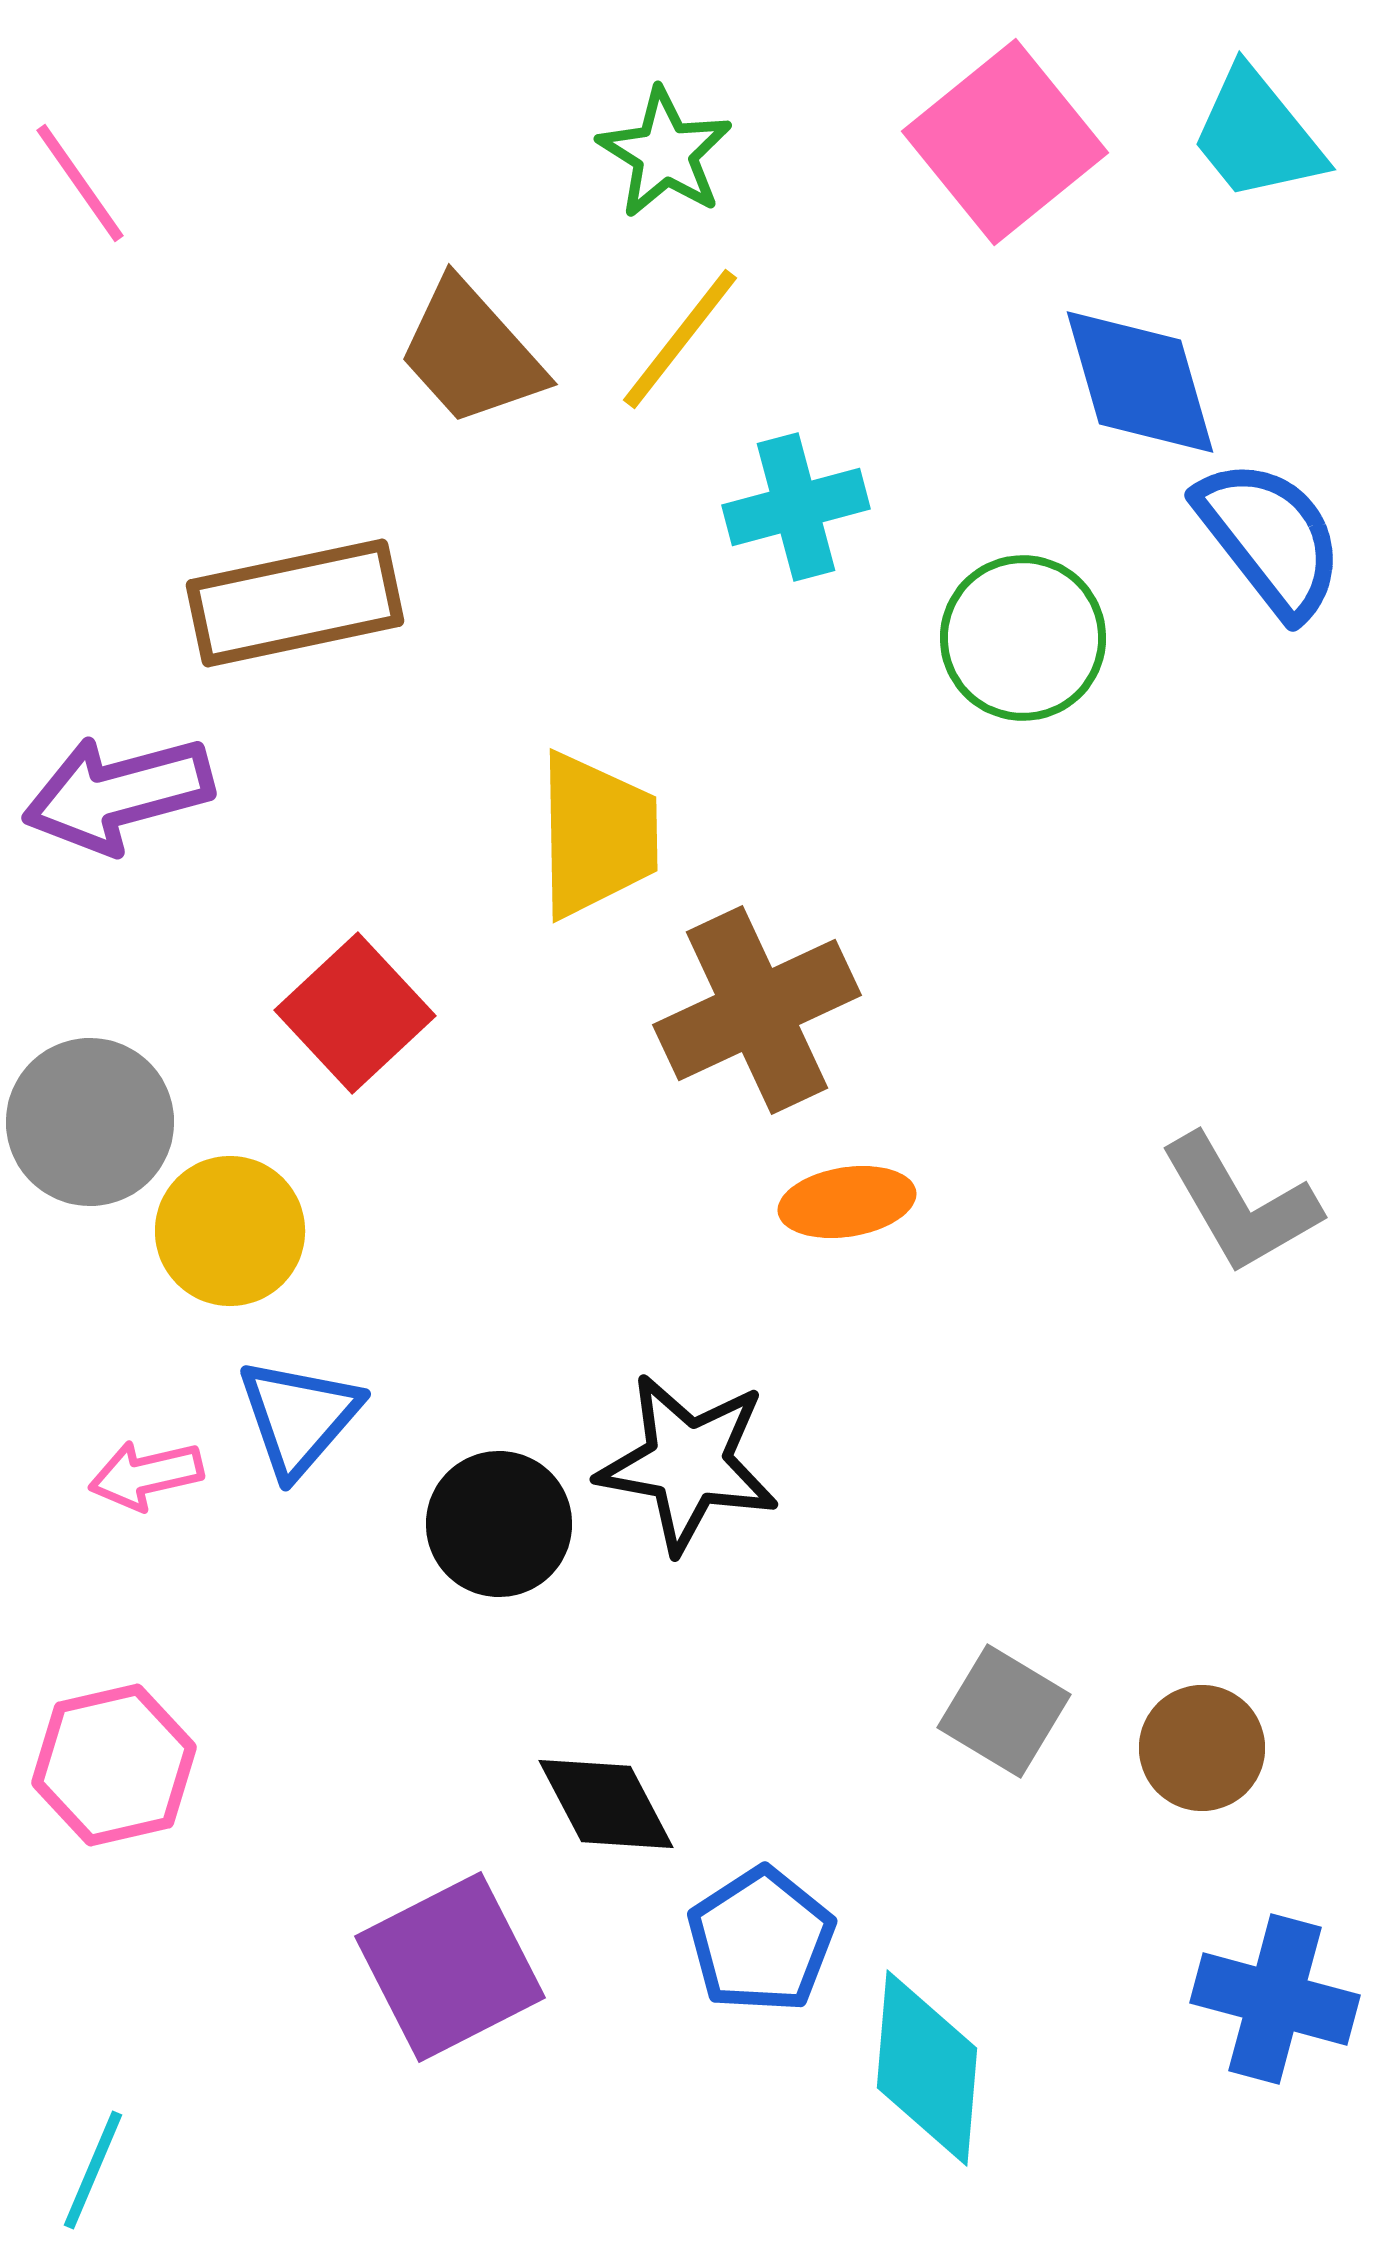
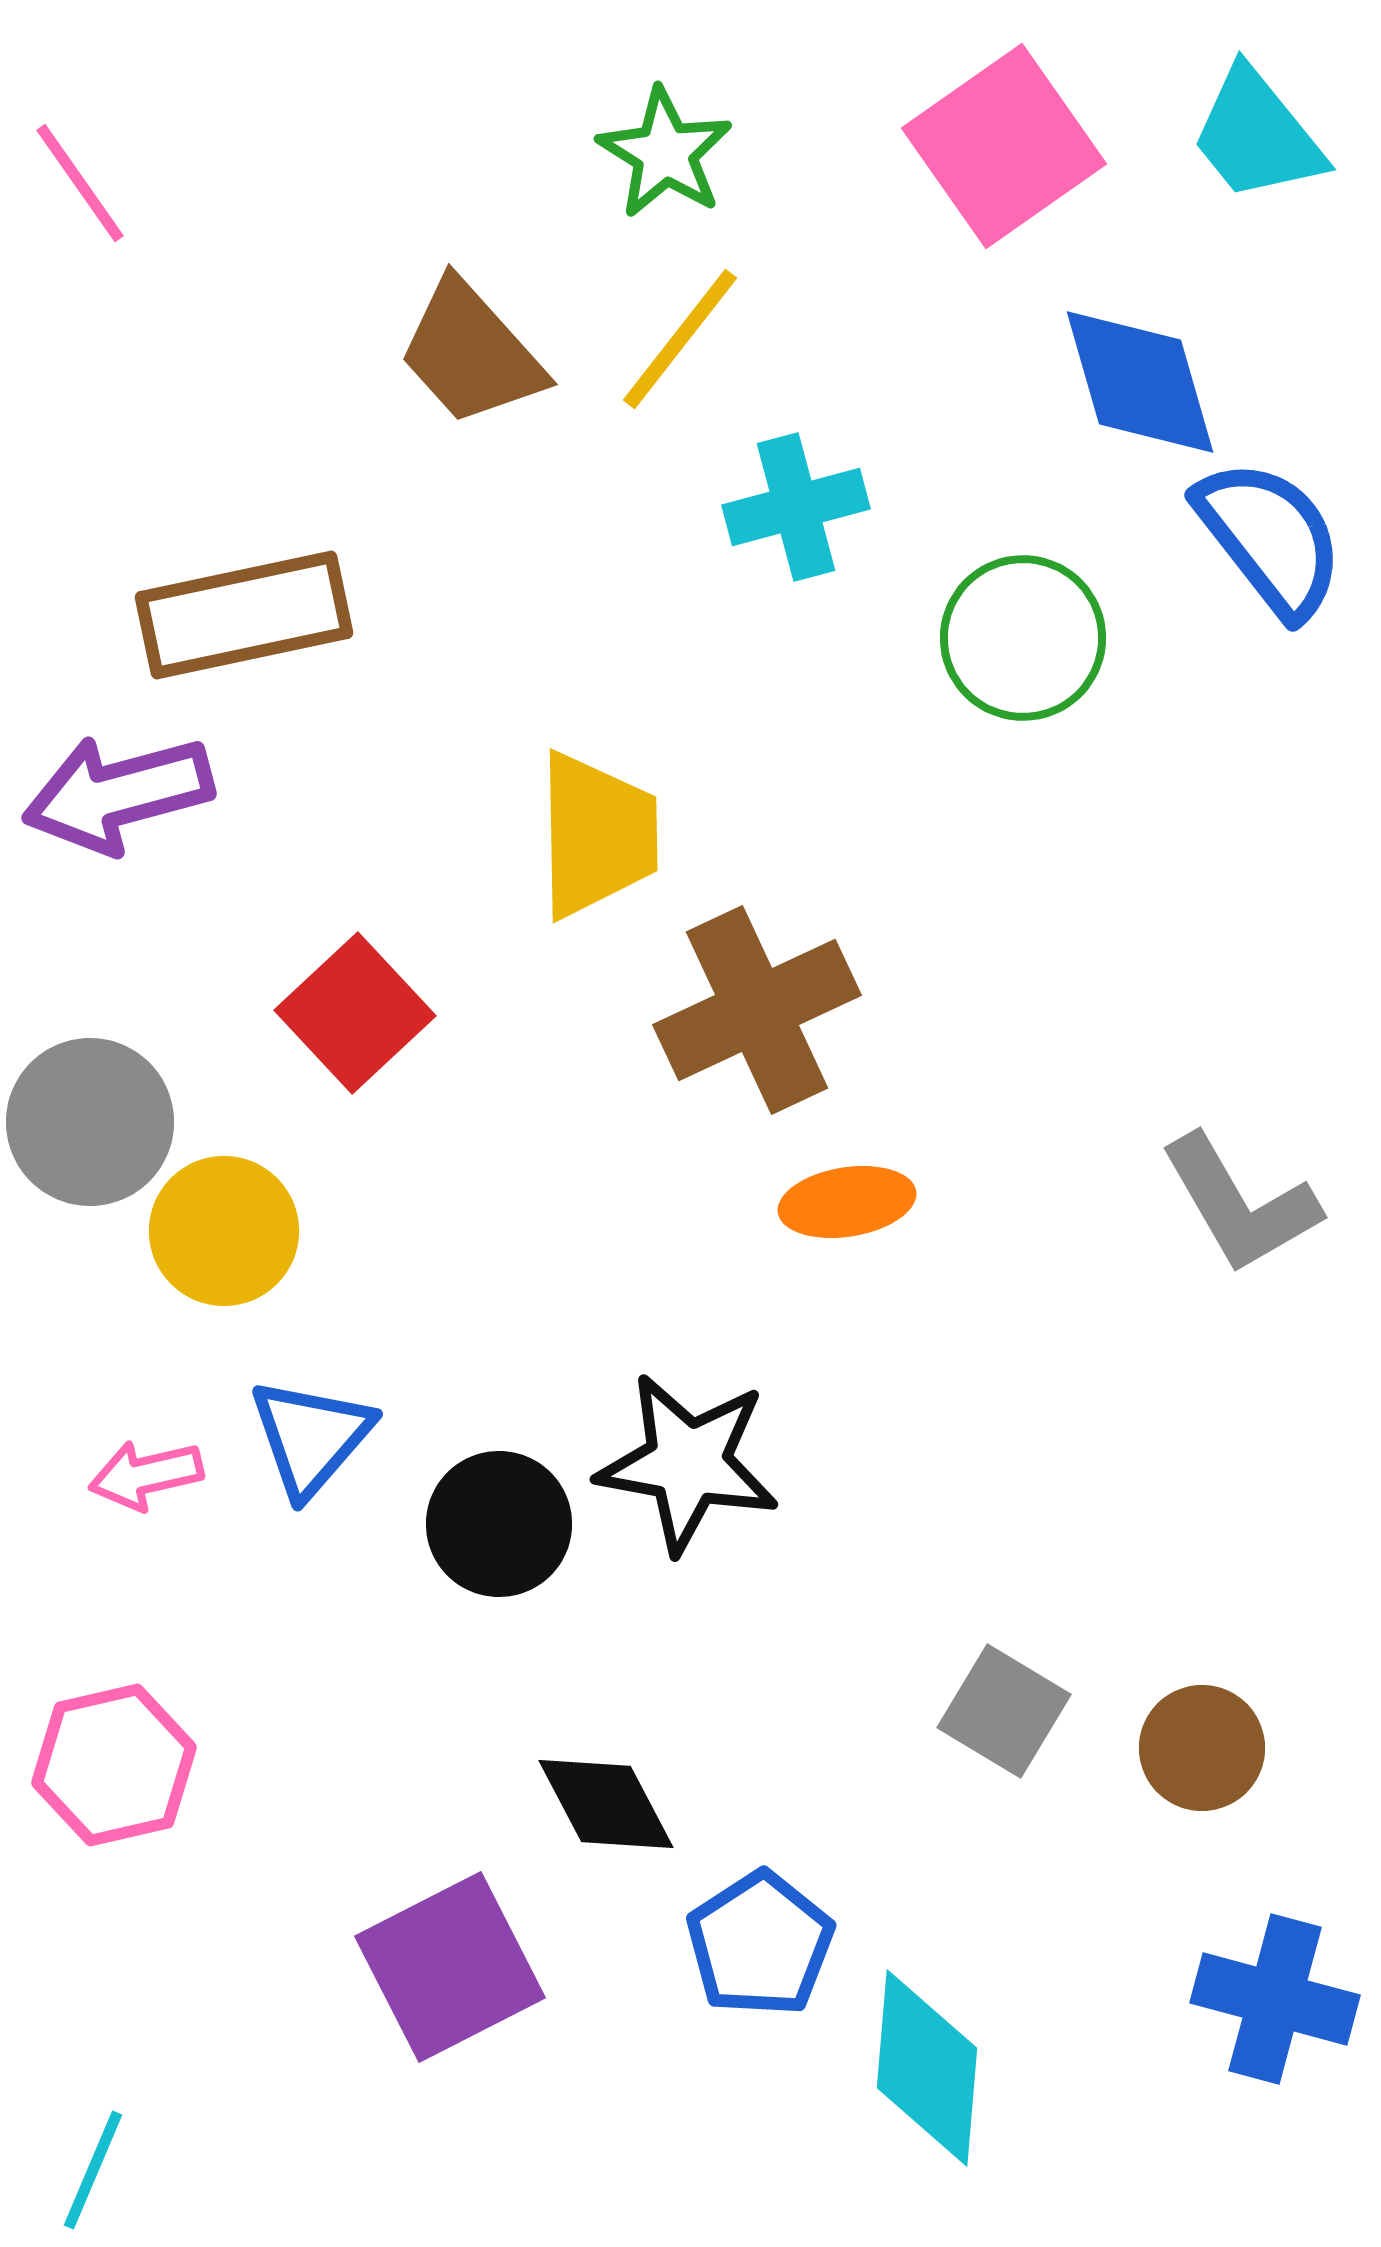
pink square: moved 1 px left, 4 px down; rotated 4 degrees clockwise
brown rectangle: moved 51 px left, 12 px down
yellow circle: moved 6 px left
blue triangle: moved 12 px right, 20 px down
blue pentagon: moved 1 px left, 4 px down
